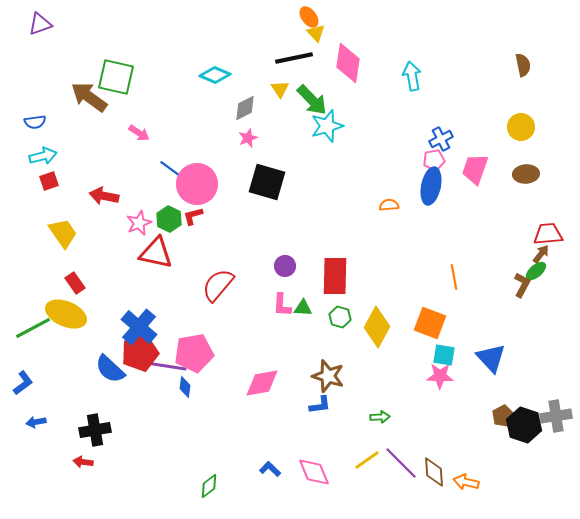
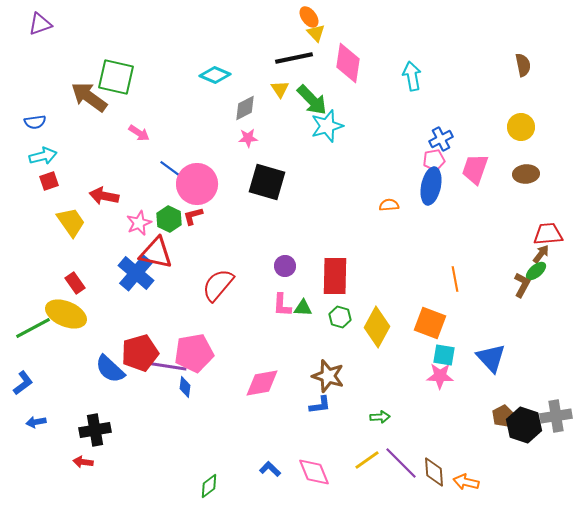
pink star at (248, 138): rotated 18 degrees clockwise
yellow trapezoid at (63, 233): moved 8 px right, 11 px up
orange line at (454, 277): moved 1 px right, 2 px down
blue cross at (139, 327): moved 3 px left, 54 px up
